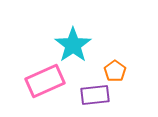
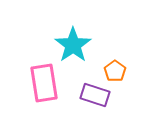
pink rectangle: moved 1 px left, 2 px down; rotated 75 degrees counterclockwise
purple rectangle: rotated 24 degrees clockwise
